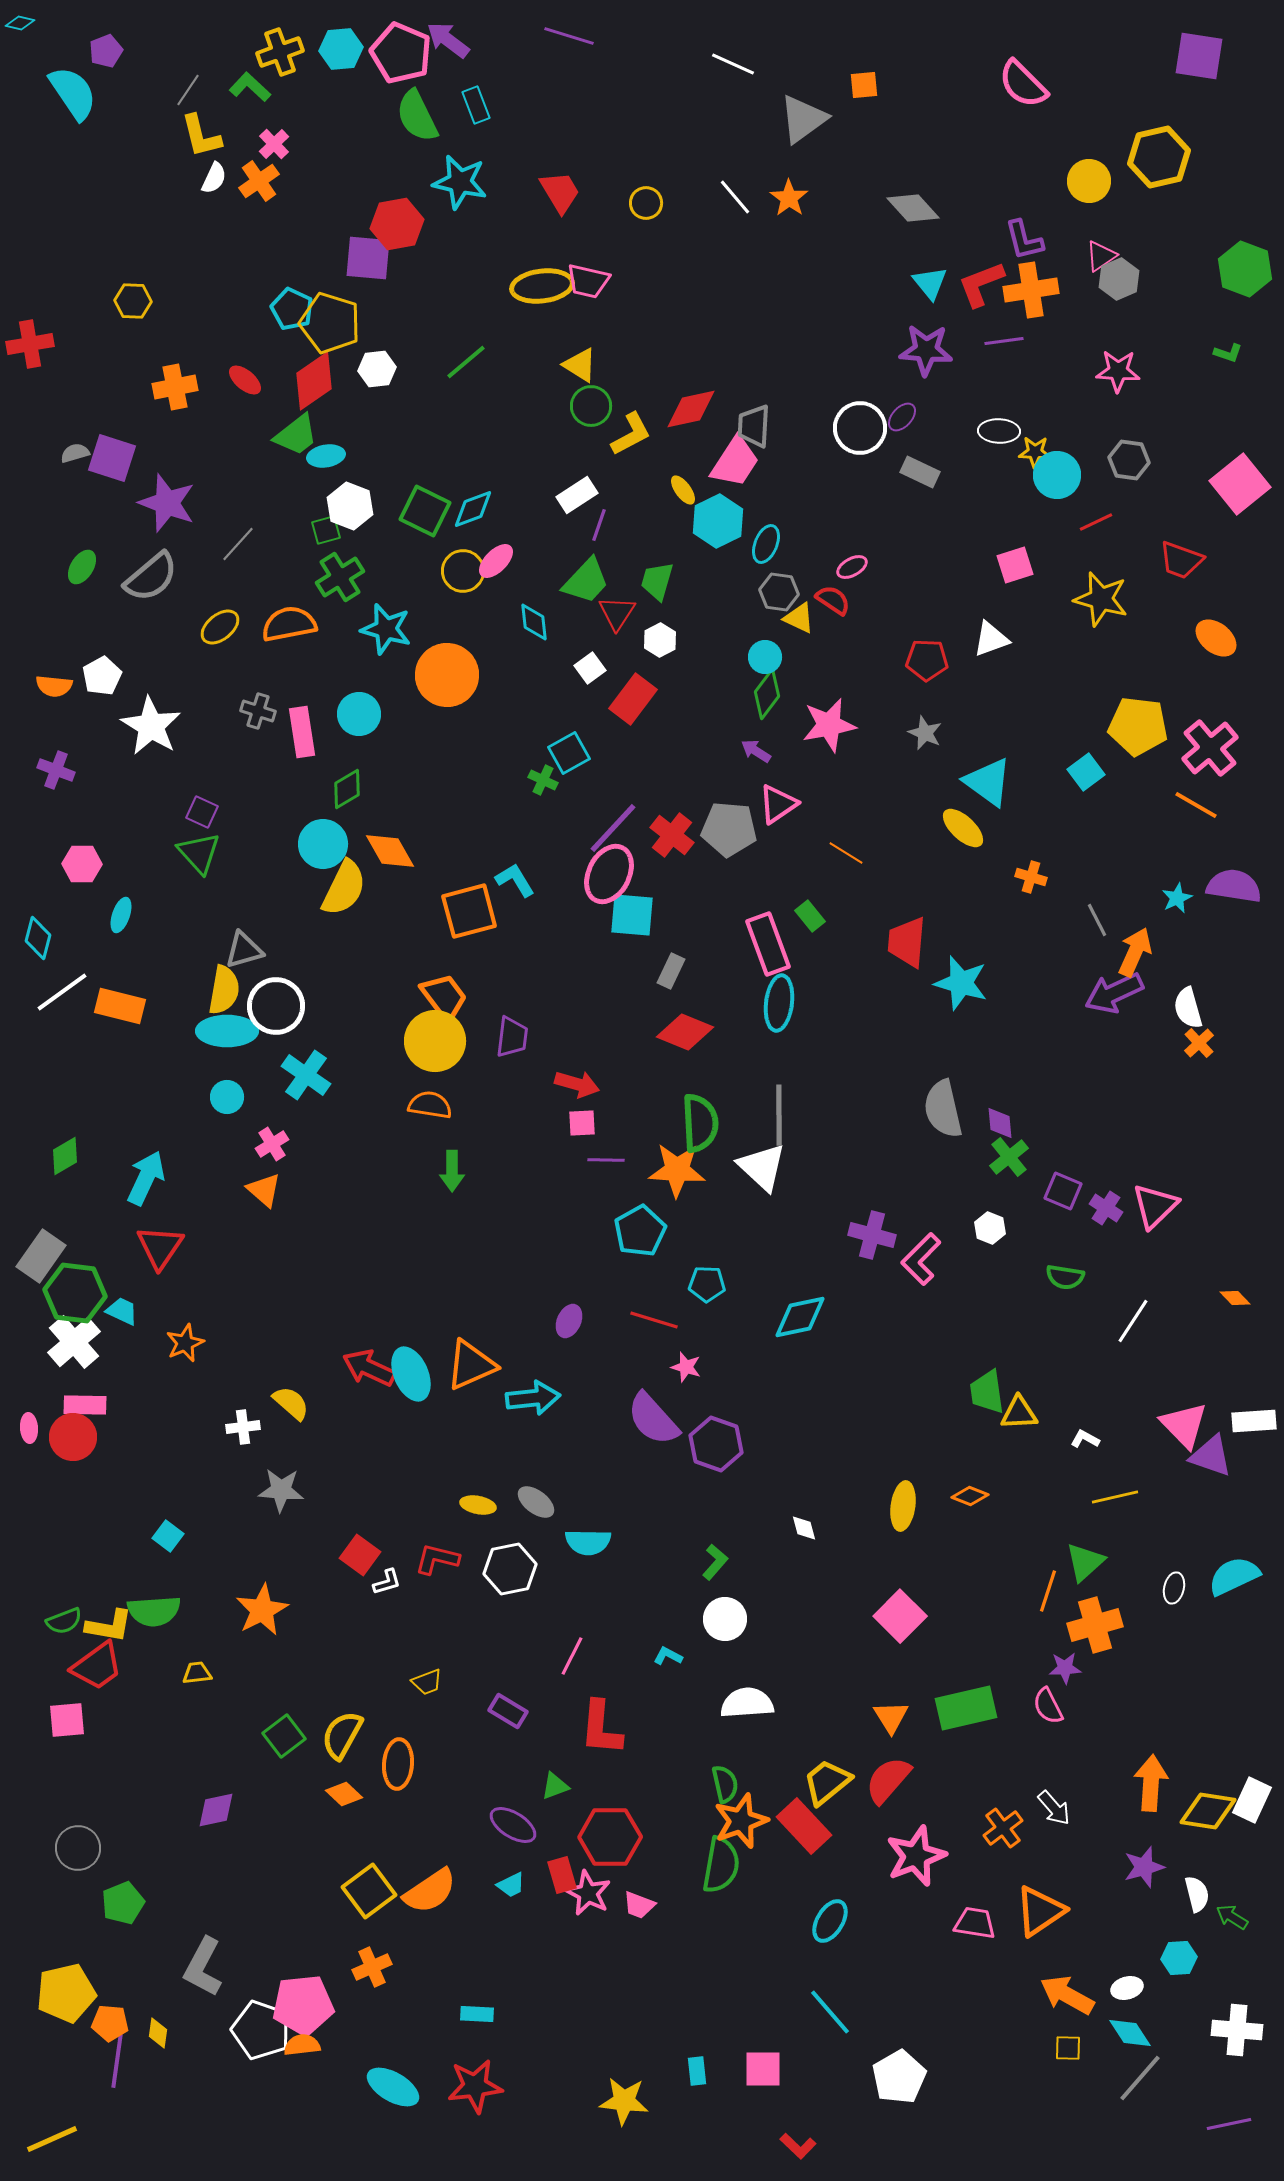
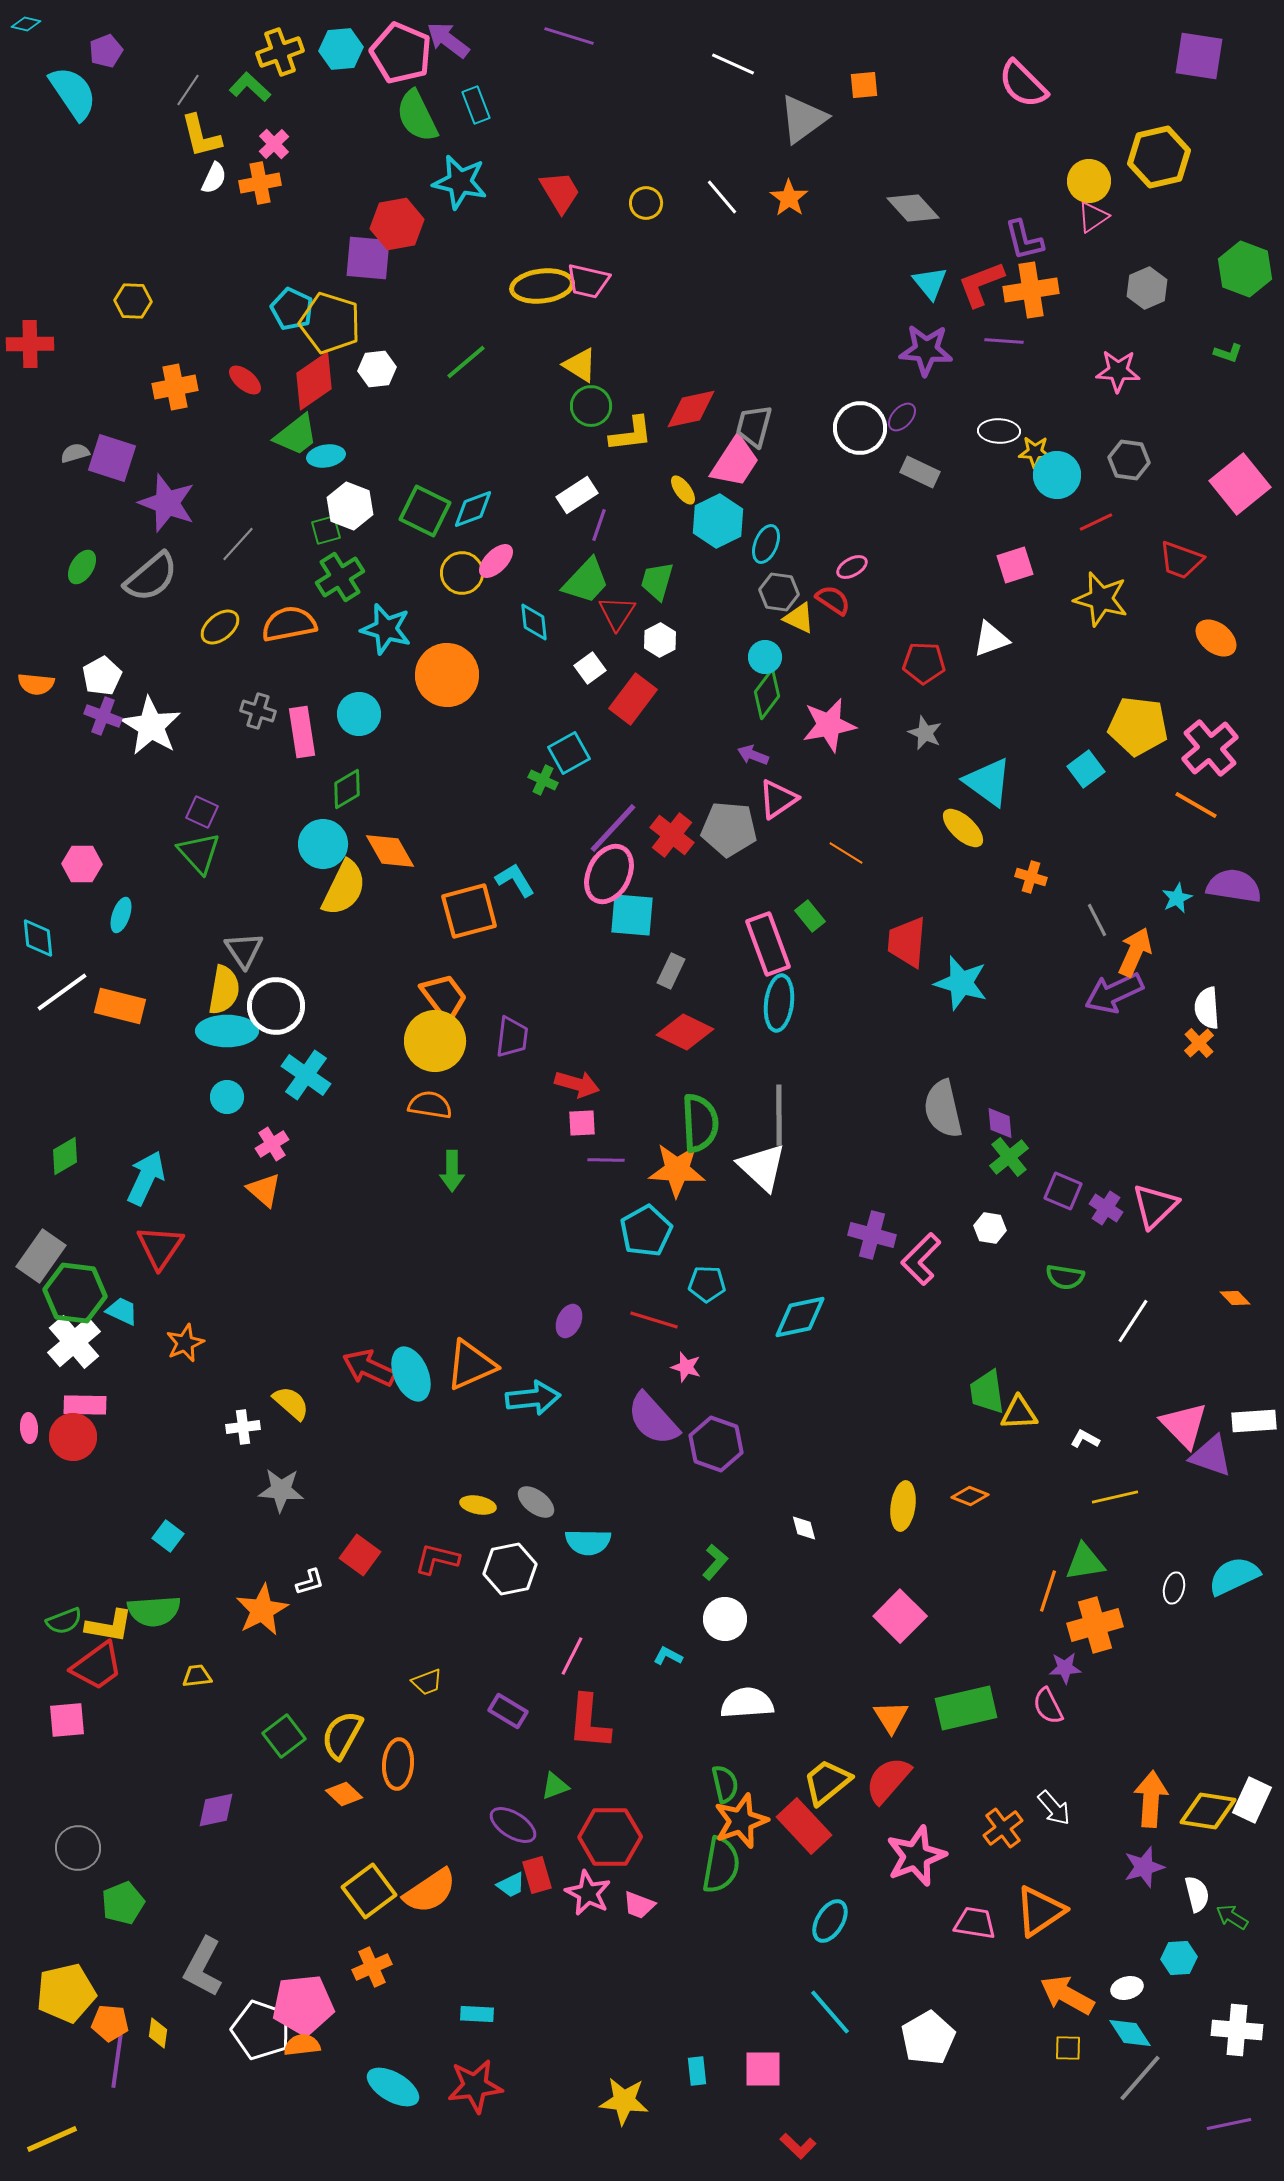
cyan diamond at (20, 23): moved 6 px right, 1 px down
orange cross at (259, 181): moved 1 px right, 2 px down; rotated 24 degrees clockwise
white line at (735, 197): moved 13 px left
pink triangle at (1101, 256): moved 8 px left, 39 px up
gray hexagon at (1119, 279): moved 28 px right, 9 px down
purple line at (1004, 341): rotated 12 degrees clockwise
red cross at (30, 344): rotated 9 degrees clockwise
gray trapezoid at (754, 426): rotated 12 degrees clockwise
yellow L-shape at (631, 434): rotated 21 degrees clockwise
yellow circle at (463, 571): moved 1 px left, 2 px down
red pentagon at (927, 660): moved 3 px left, 3 px down
orange semicircle at (54, 686): moved 18 px left, 2 px up
purple arrow at (756, 751): moved 3 px left, 4 px down; rotated 12 degrees counterclockwise
purple cross at (56, 770): moved 47 px right, 54 px up
cyan square at (1086, 772): moved 3 px up
pink triangle at (778, 804): moved 5 px up
cyan diamond at (38, 938): rotated 21 degrees counterclockwise
gray triangle at (244, 950): rotated 48 degrees counterclockwise
white semicircle at (1188, 1008): moved 19 px right; rotated 12 degrees clockwise
red diamond at (685, 1032): rotated 4 degrees clockwise
white hexagon at (990, 1228): rotated 12 degrees counterclockwise
cyan pentagon at (640, 1231): moved 6 px right
green triangle at (1085, 1562): rotated 33 degrees clockwise
white L-shape at (387, 1582): moved 77 px left
yellow trapezoid at (197, 1673): moved 3 px down
red L-shape at (601, 1728): moved 12 px left, 6 px up
orange arrow at (1151, 1783): moved 16 px down
red rectangle at (562, 1875): moved 25 px left
white pentagon at (899, 2077): moved 29 px right, 39 px up
